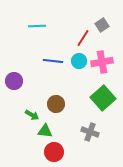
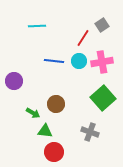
blue line: moved 1 px right
green arrow: moved 1 px right, 2 px up
